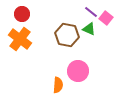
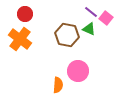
red circle: moved 3 px right
